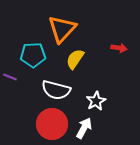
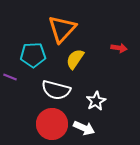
white arrow: rotated 85 degrees clockwise
